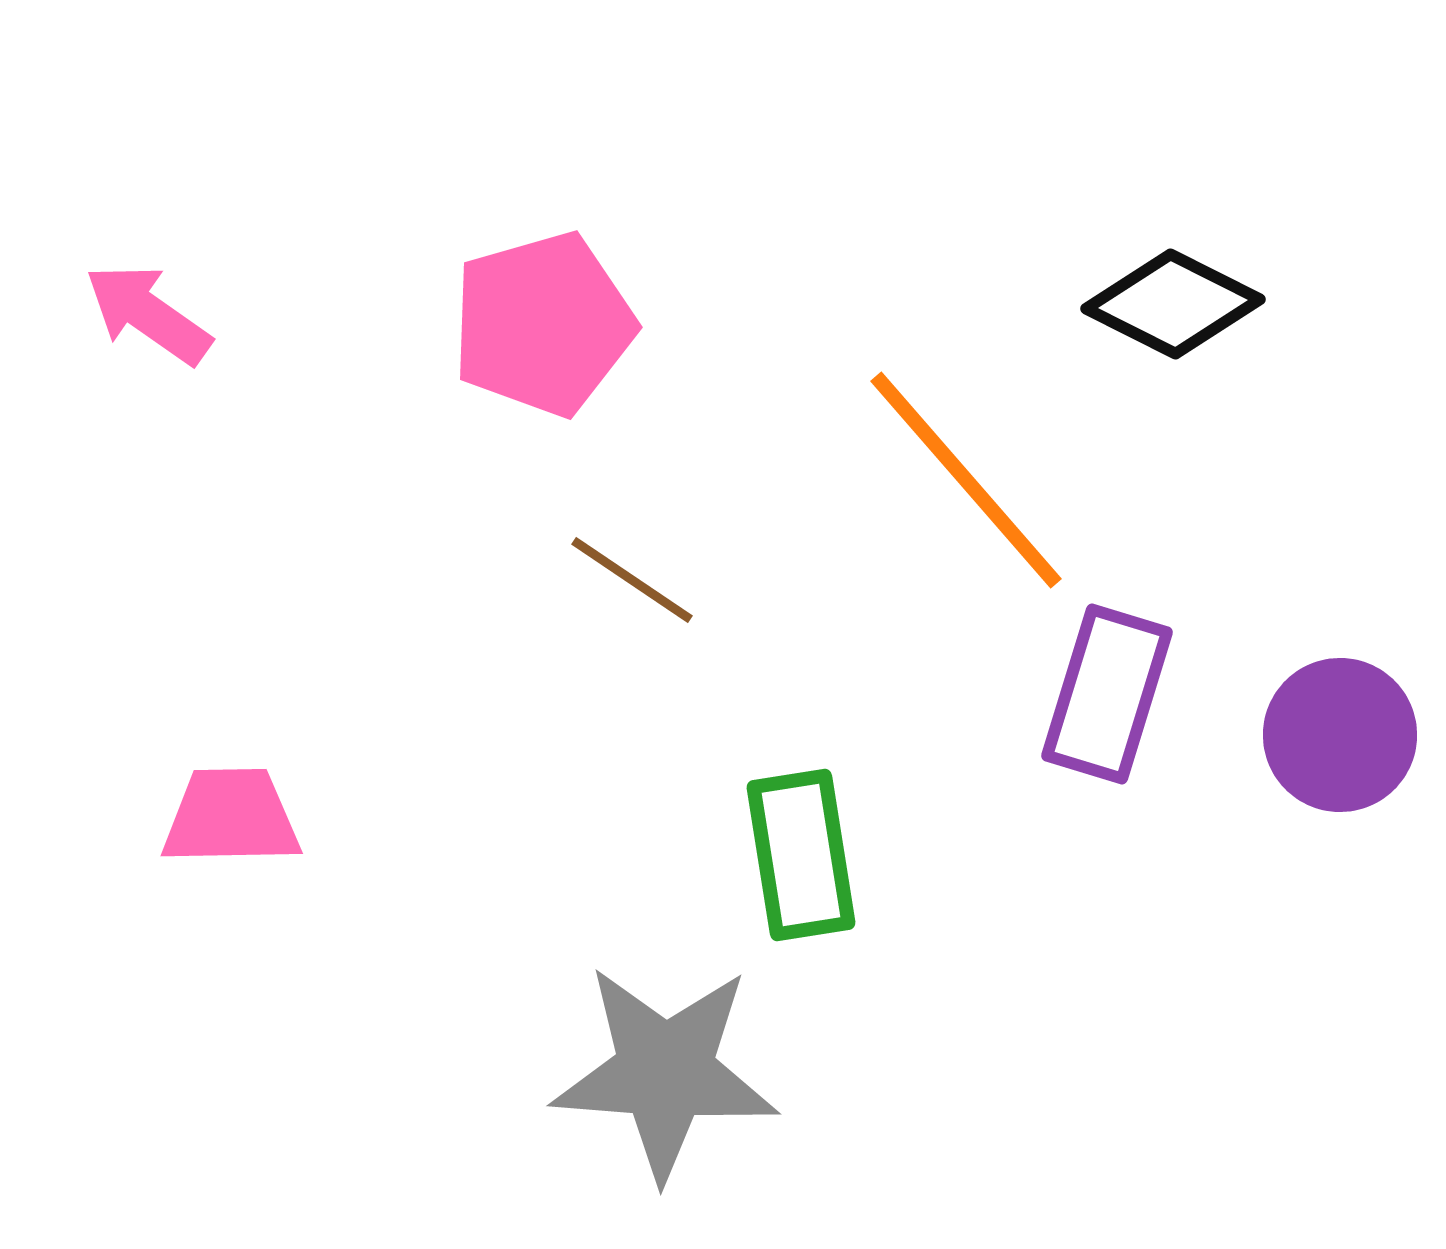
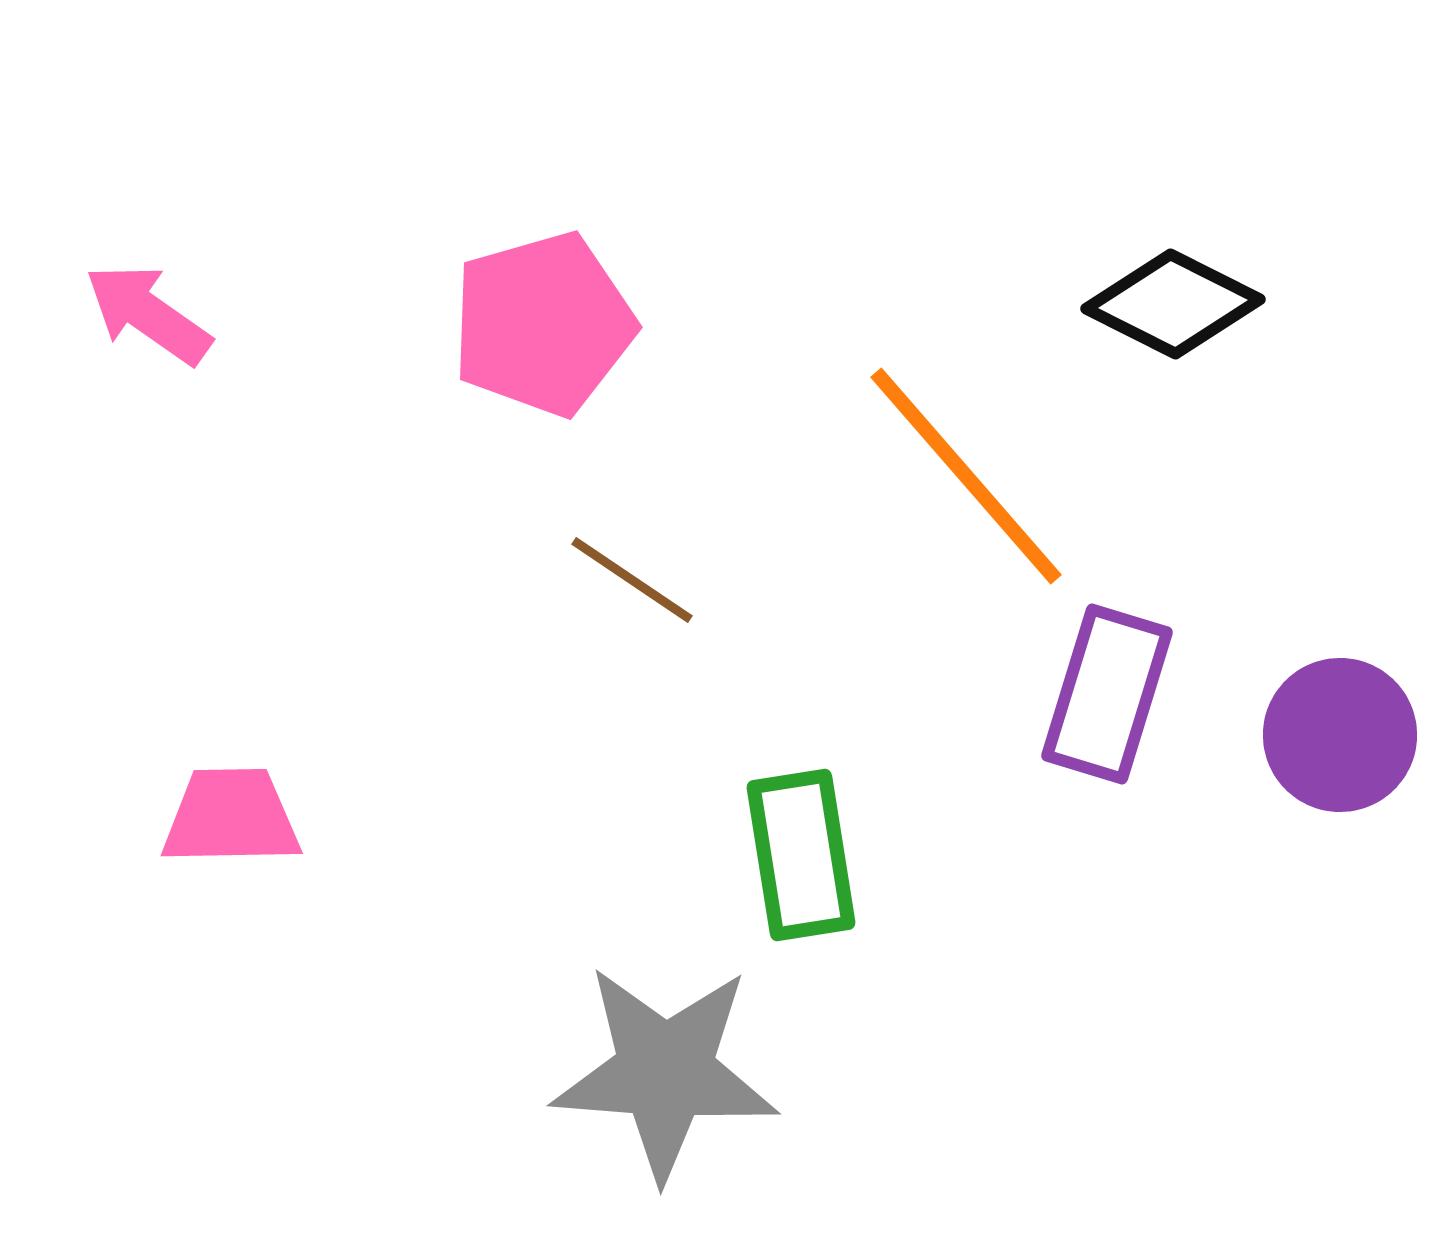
orange line: moved 4 px up
